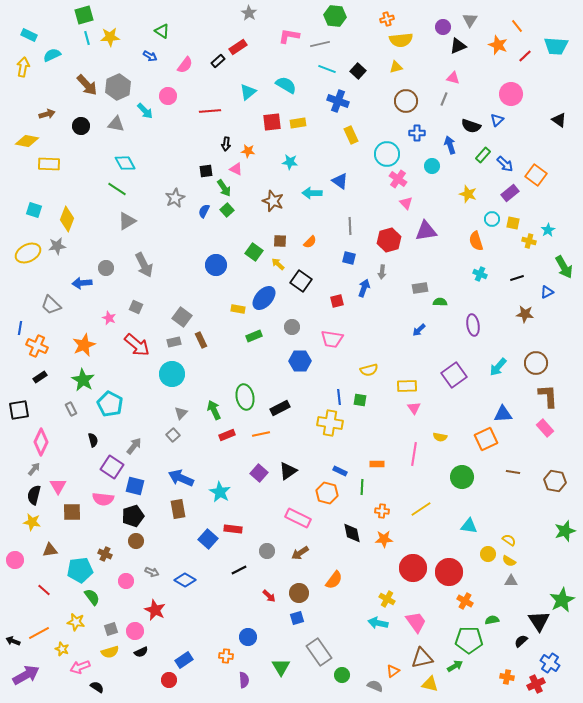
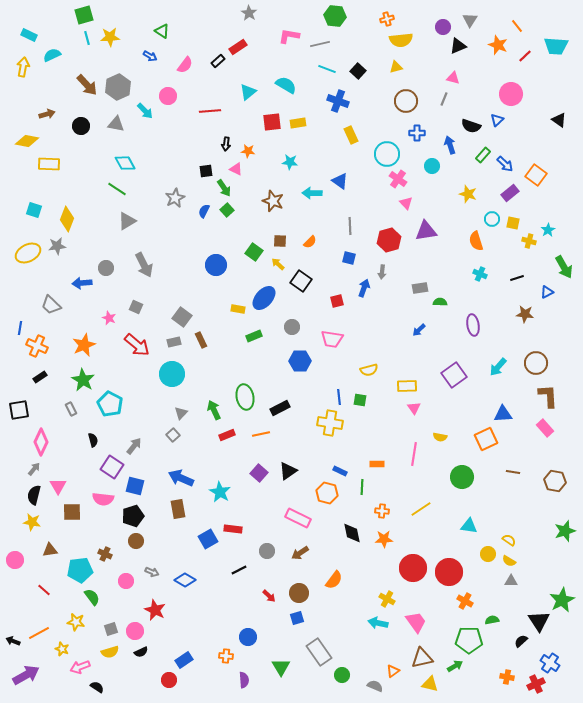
blue square at (208, 539): rotated 18 degrees clockwise
